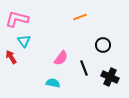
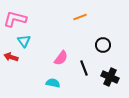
pink L-shape: moved 2 px left
red arrow: rotated 40 degrees counterclockwise
